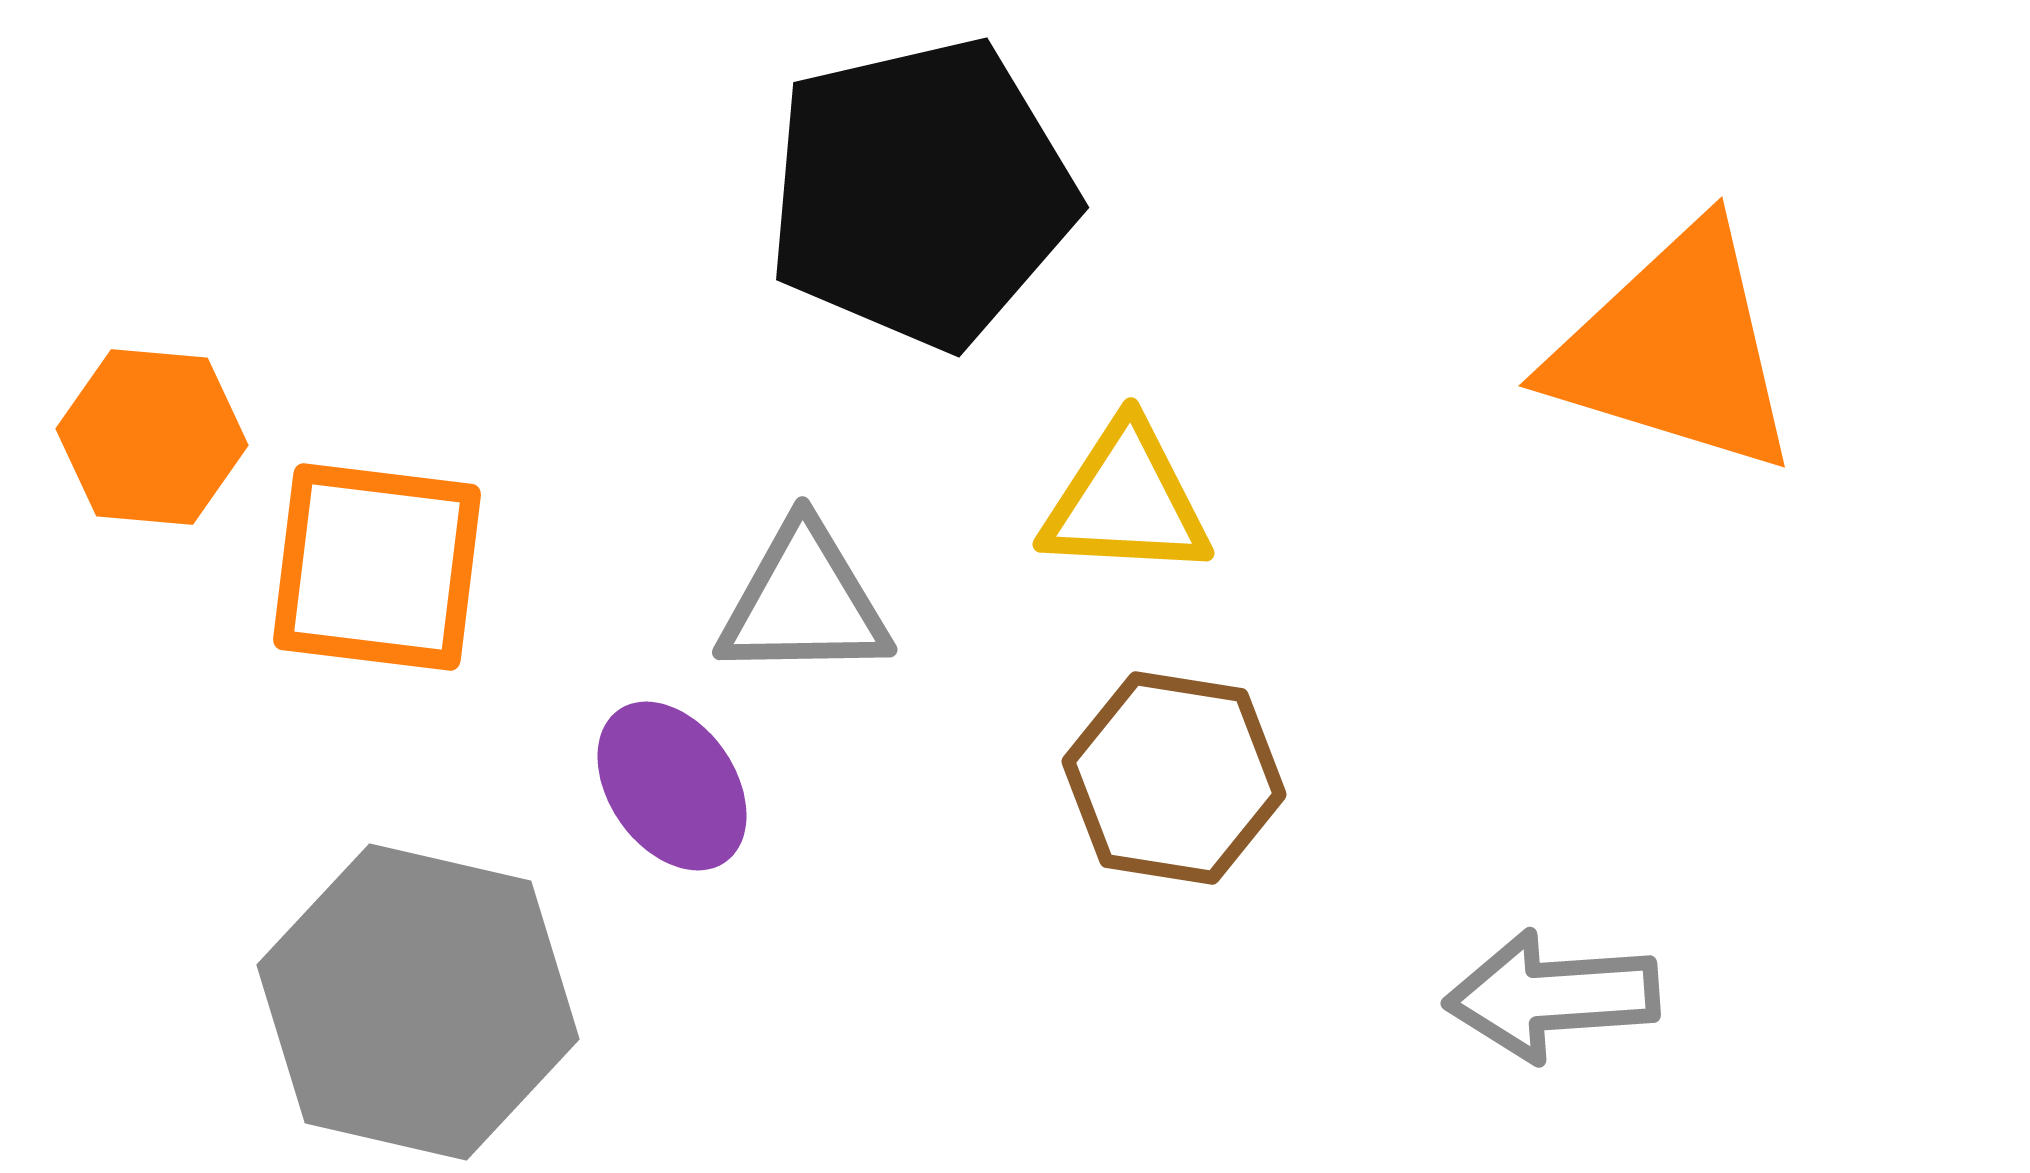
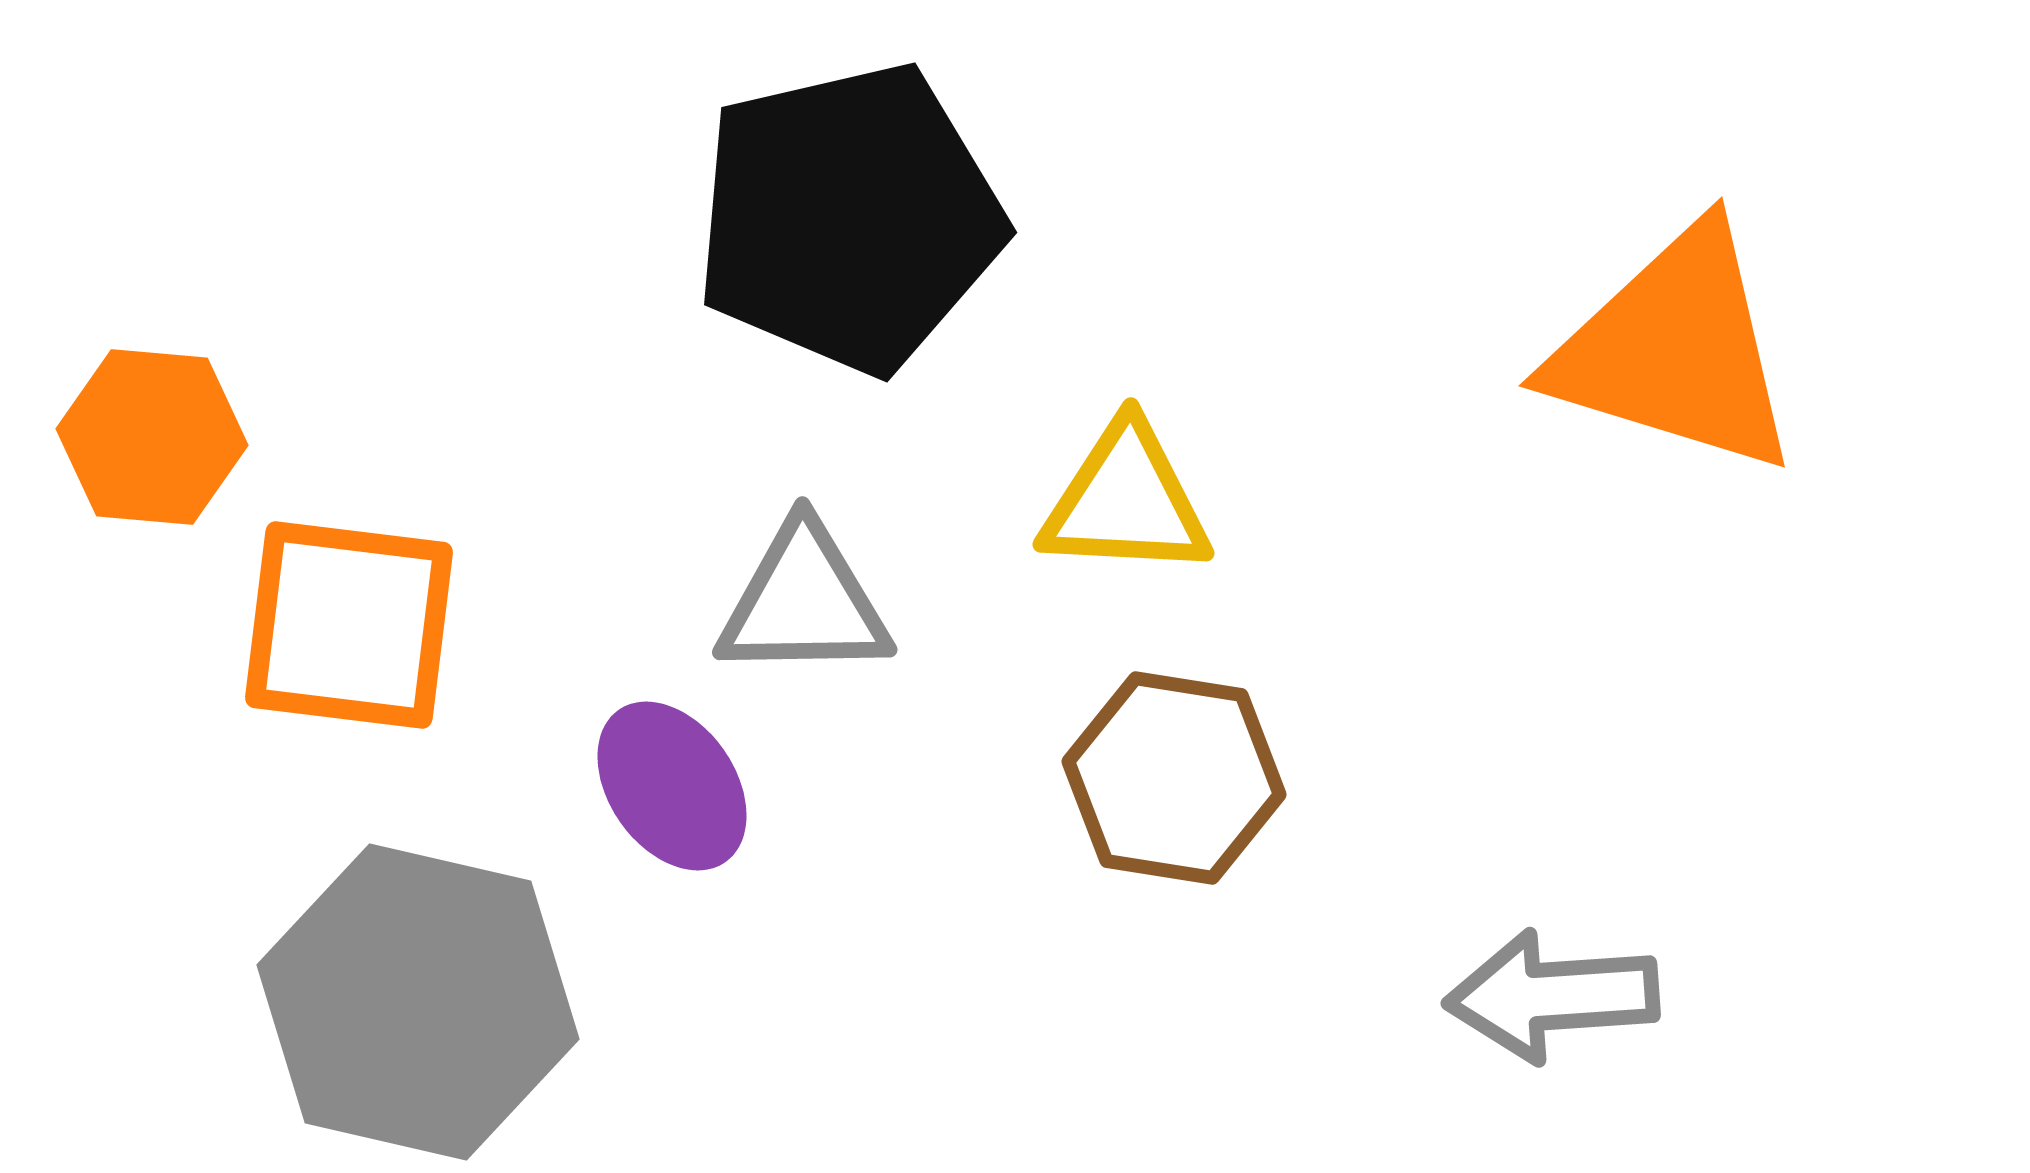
black pentagon: moved 72 px left, 25 px down
orange square: moved 28 px left, 58 px down
